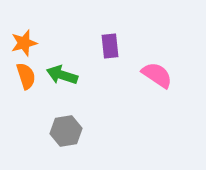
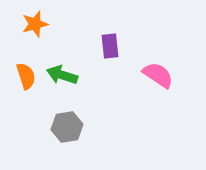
orange star: moved 11 px right, 19 px up
pink semicircle: moved 1 px right
gray hexagon: moved 1 px right, 4 px up
